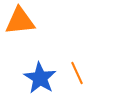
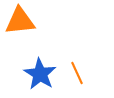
blue star: moved 4 px up
